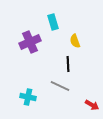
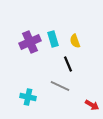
cyan rectangle: moved 17 px down
black line: rotated 21 degrees counterclockwise
